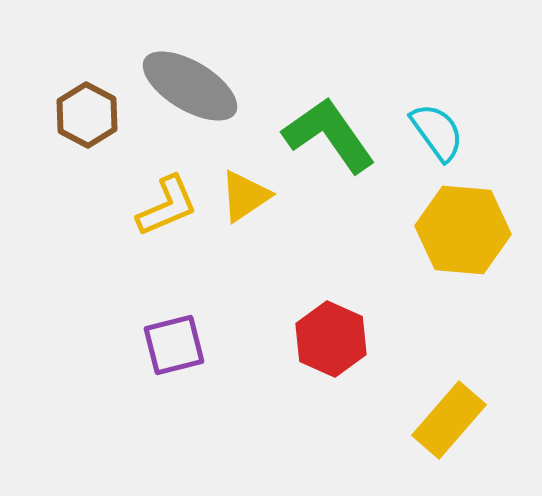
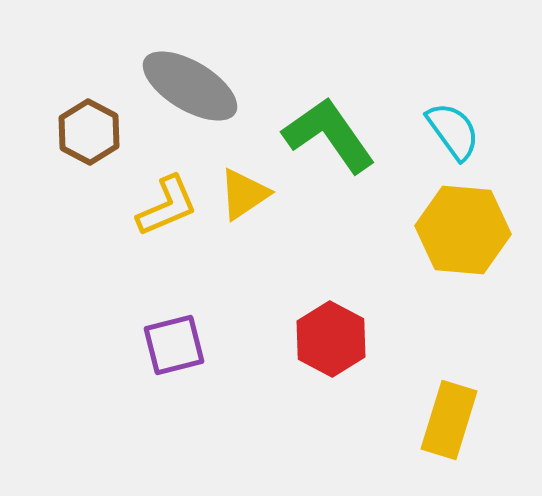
brown hexagon: moved 2 px right, 17 px down
cyan semicircle: moved 16 px right, 1 px up
yellow triangle: moved 1 px left, 2 px up
red hexagon: rotated 4 degrees clockwise
yellow rectangle: rotated 24 degrees counterclockwise
